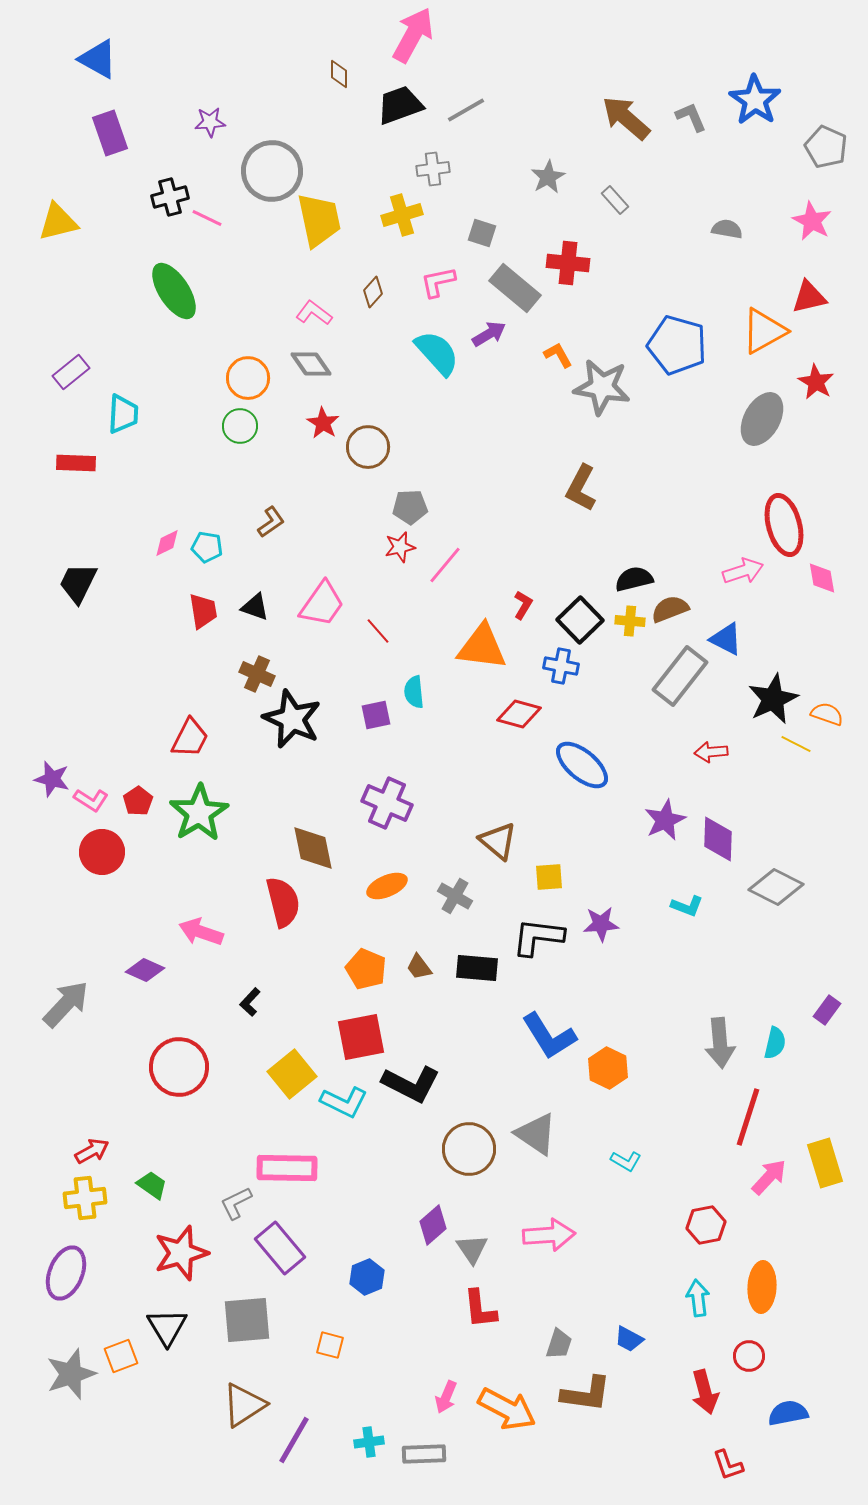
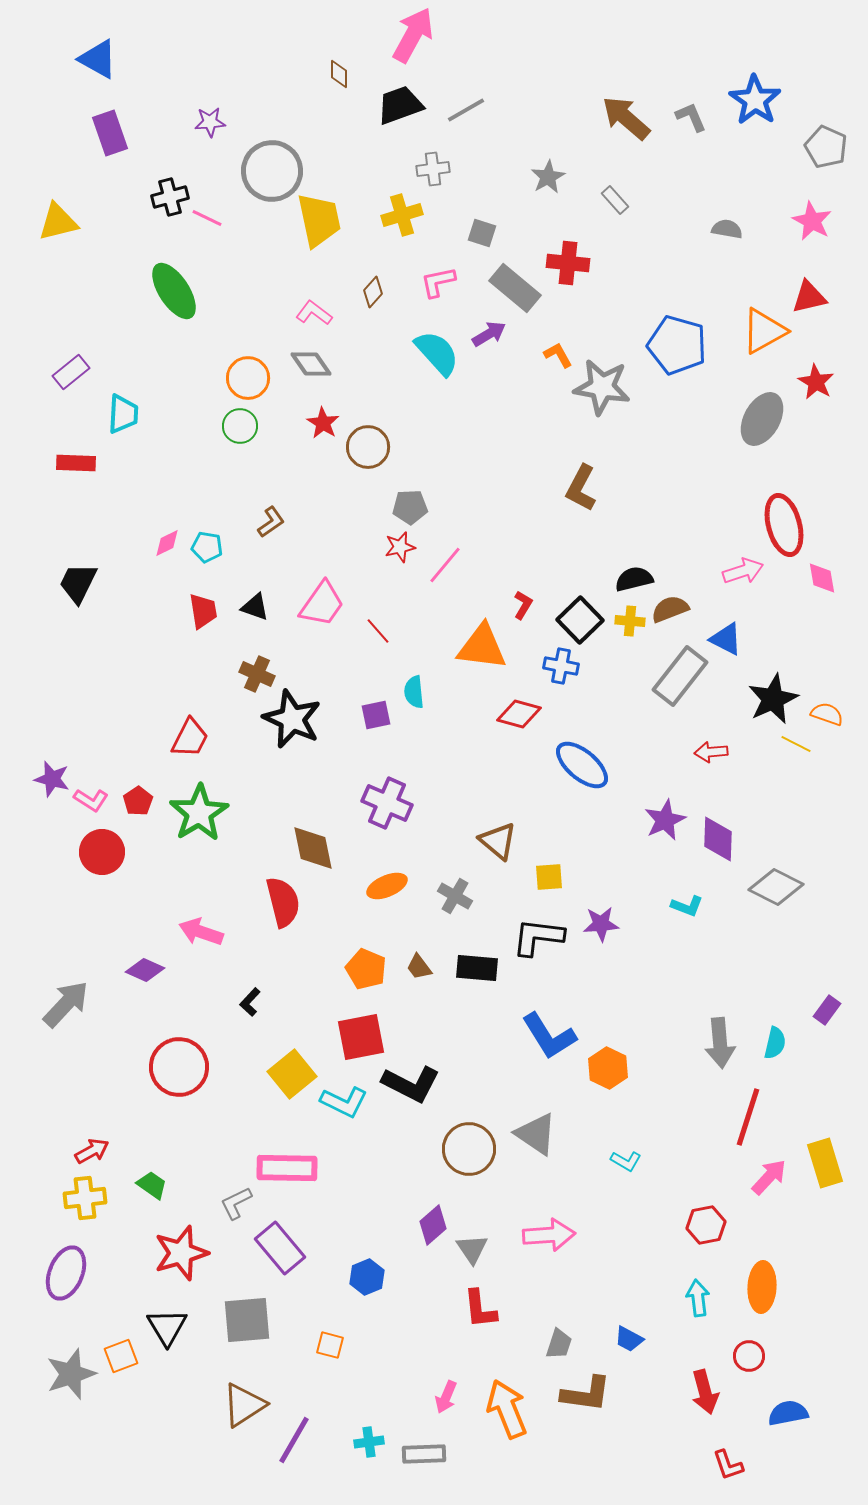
orange arrow at (507, 1409): rotated 140 degrees counterclockwise
